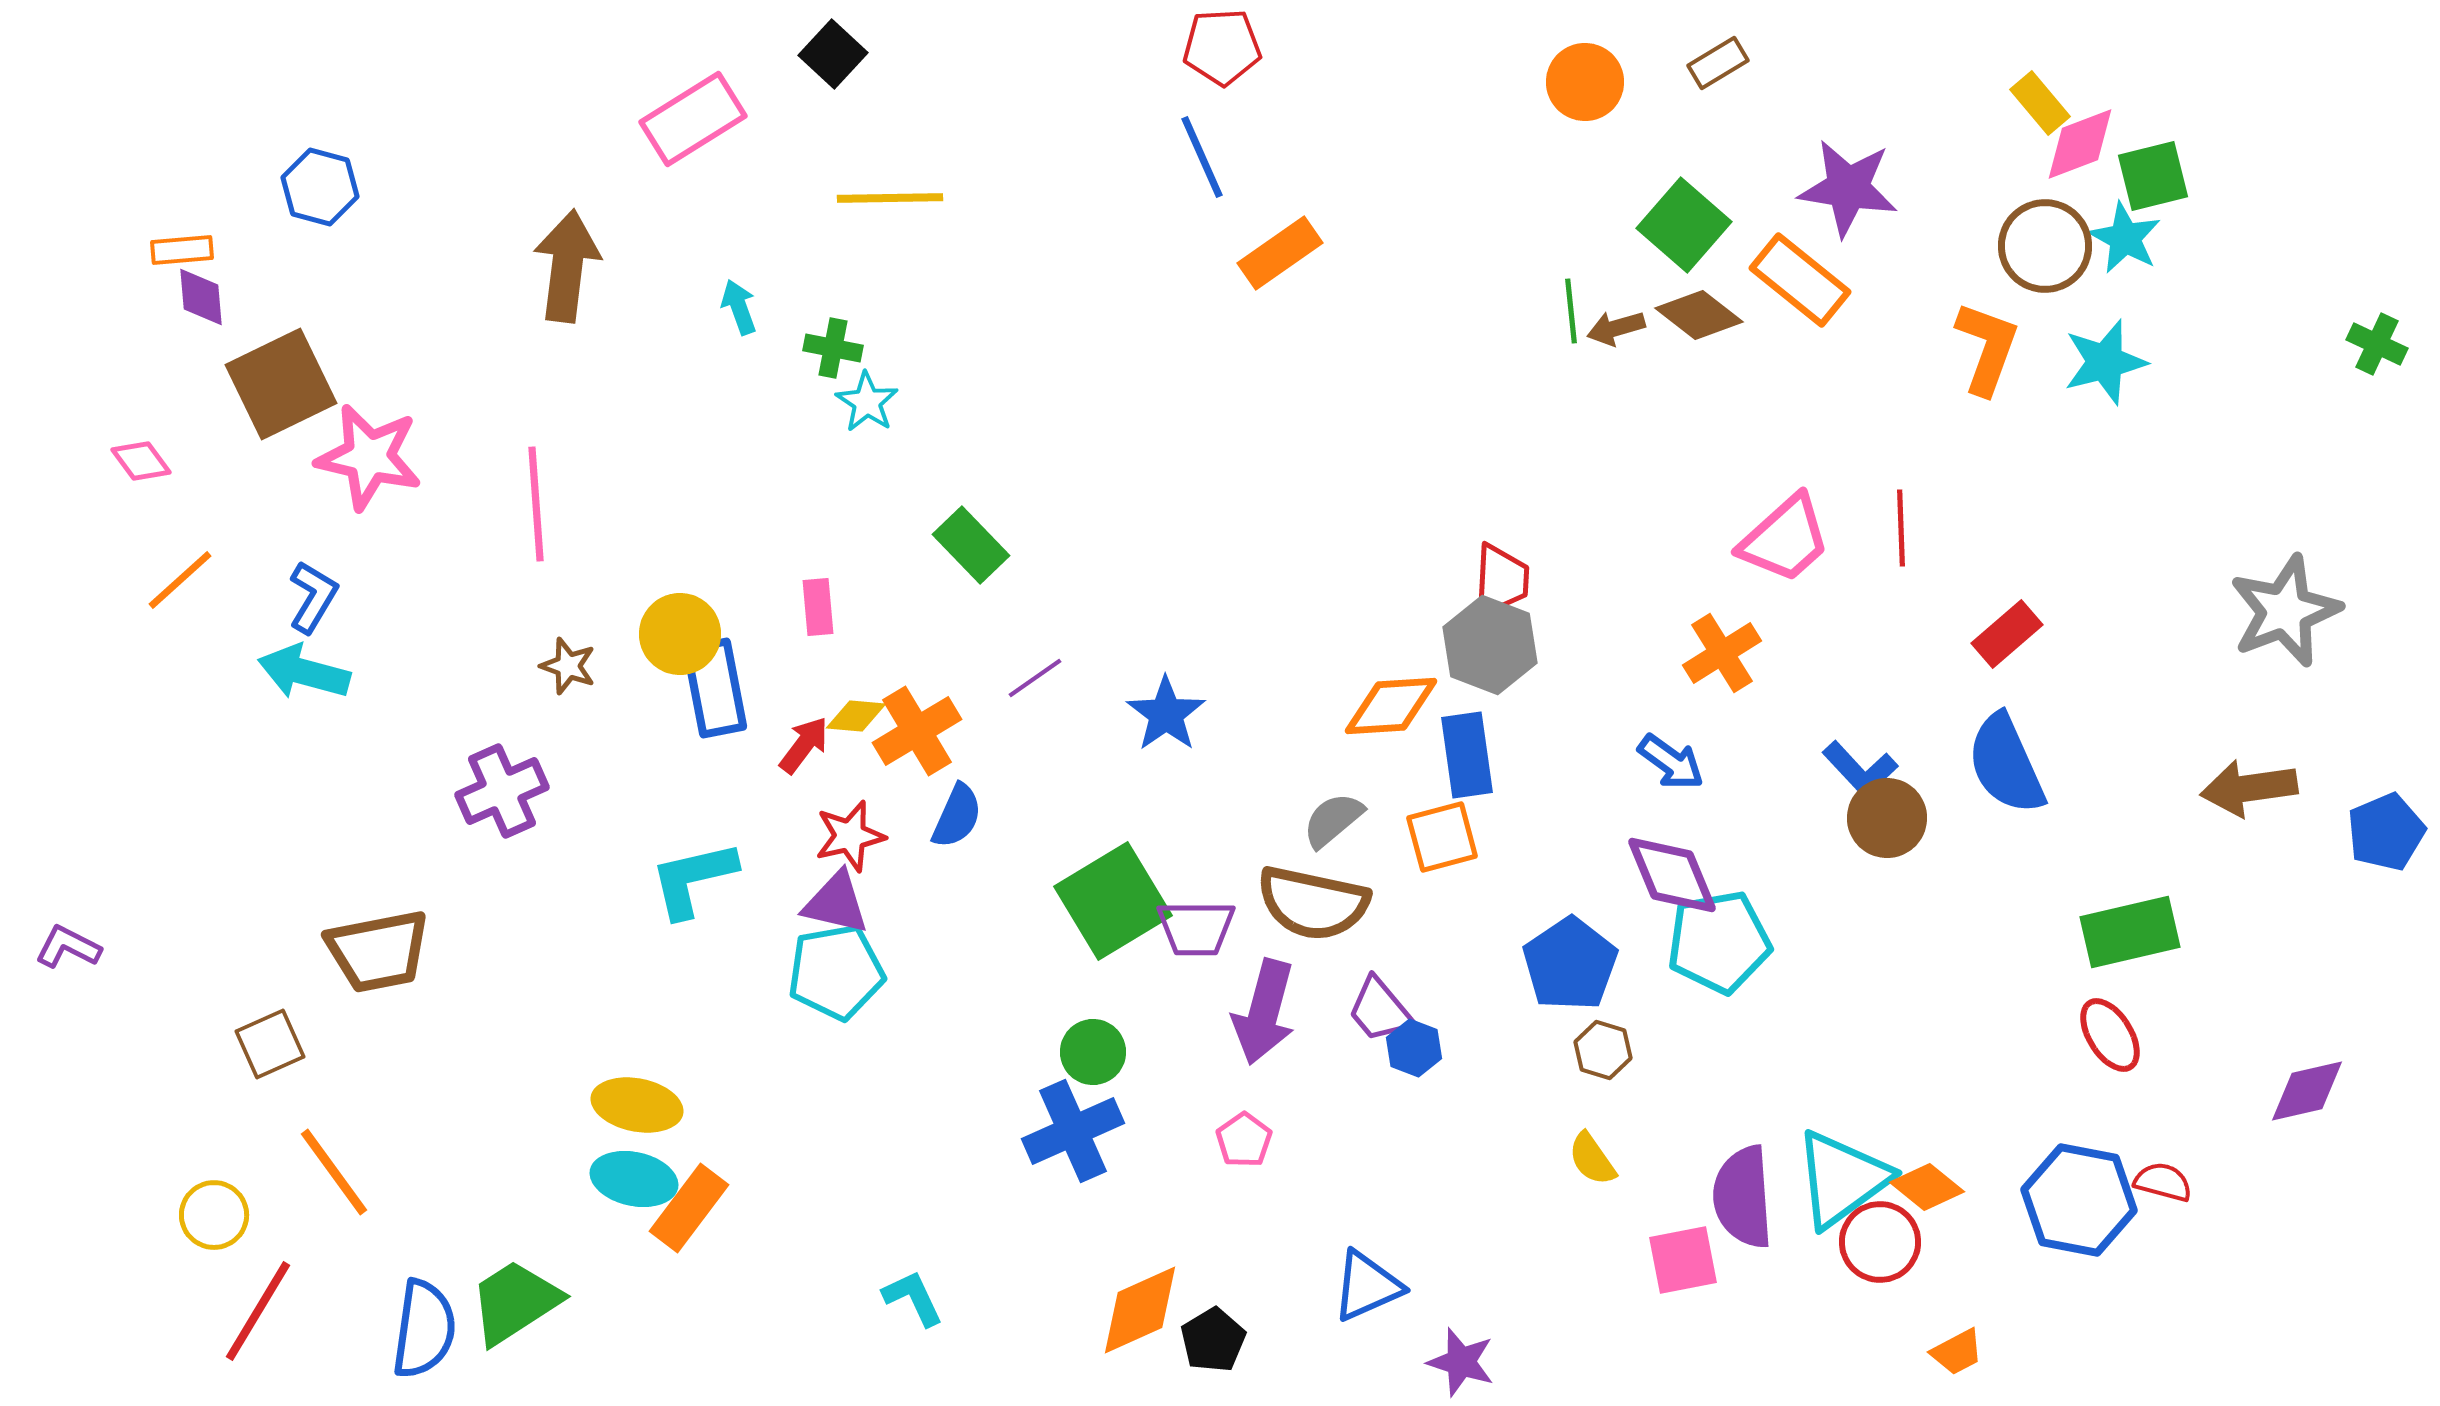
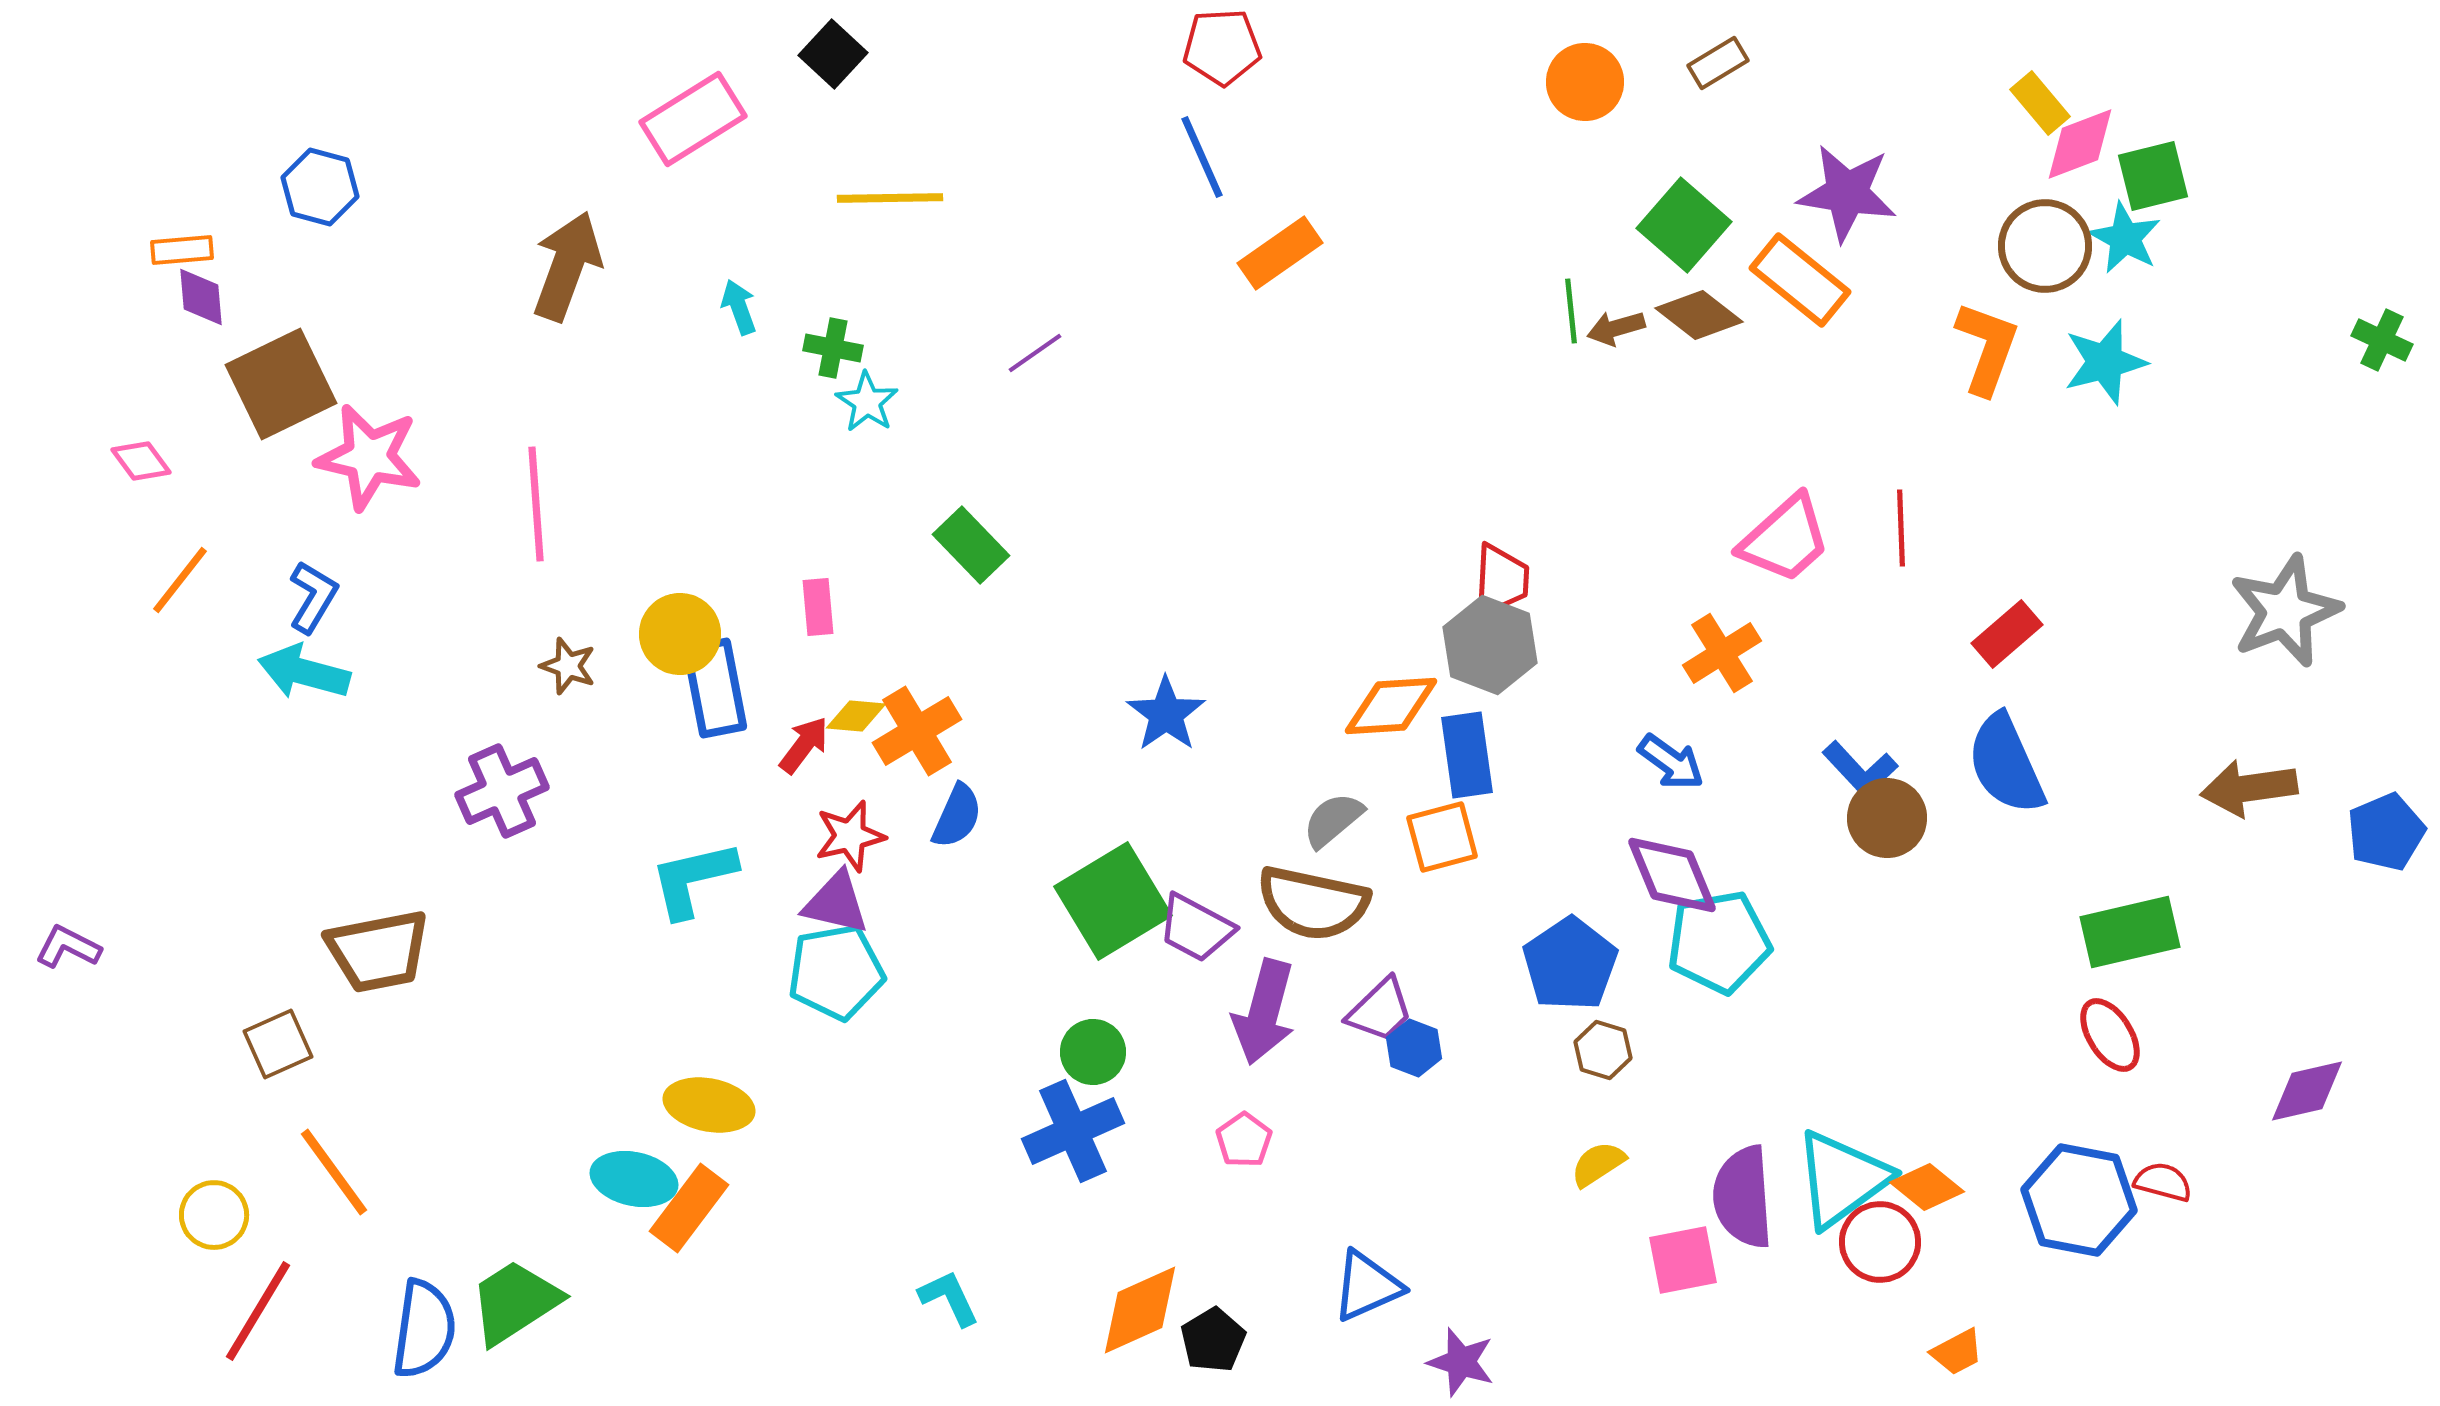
purple star at (1848, 188): moved 1 px left, 5 px down
brown arrow at (567, 266): rotated 13 degrees clockwise
green cross at (2377, 344): moved 5 px right, 4 px up
orange line at (180, 580): rotated 10 degrees counterclockwise
purple line at (1035, 678): moved 325 px up
purple trapezoid at (1196, 928): rotated 28 degrees clockwise
purple trapezoid at (1380, 1010): rotated 94 degrees counterclockwise
brown square at (270, 1044): moved 8 px right
yellow ellipse at (637, 1105): moved 72 px right
yellow semicircle at (1592, 1159): moved 6 px right, 5 px down; rotated 92 degrees clockwise
cyan L-shape at (913, 1298): moved 36 px right
